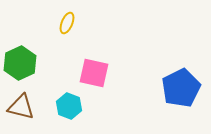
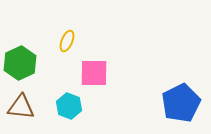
yellow ellipse: moved 18 px down
pink square: rotated 12 degrees counterclockwise
blue pentagon: moved 15 px down
brown triangle: rotated 8 degrees counterclockwise
